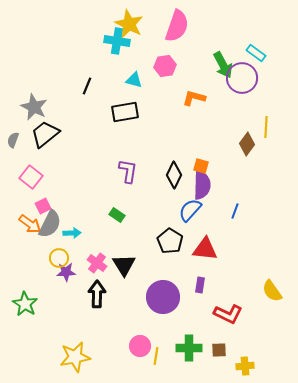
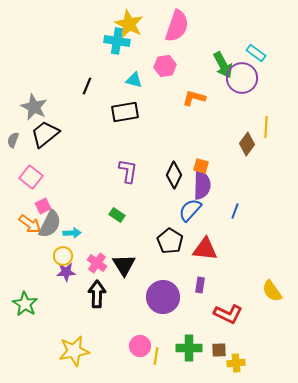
yellow circle at (59, 258): moved 4 px right, 2 px up
yellow star at (75, 357): moved 1 px left, 6 px up
yellow cross at (245, 366): moved 9 px left, 3 px up
